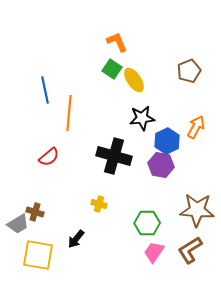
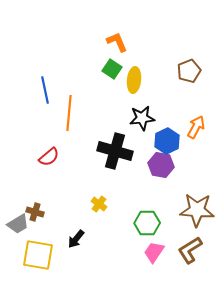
yellow ellipse: rotated 40 degrees clockwise
black cross: moved 1 px right, 5 px up
yellow cross: rotated 21 degrees clockwise
